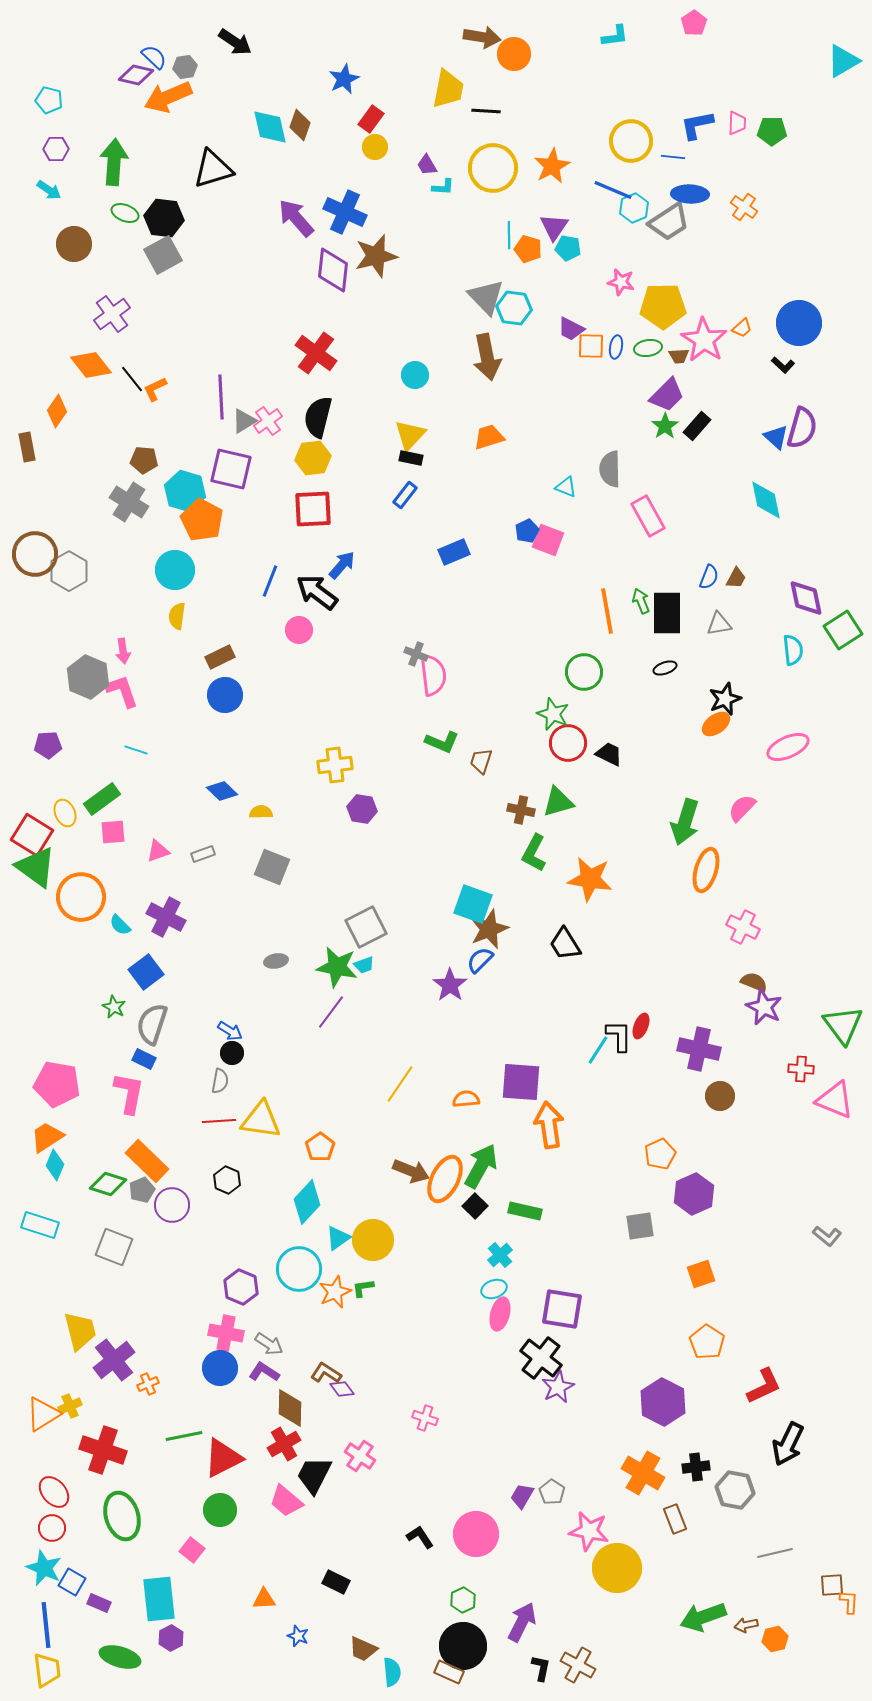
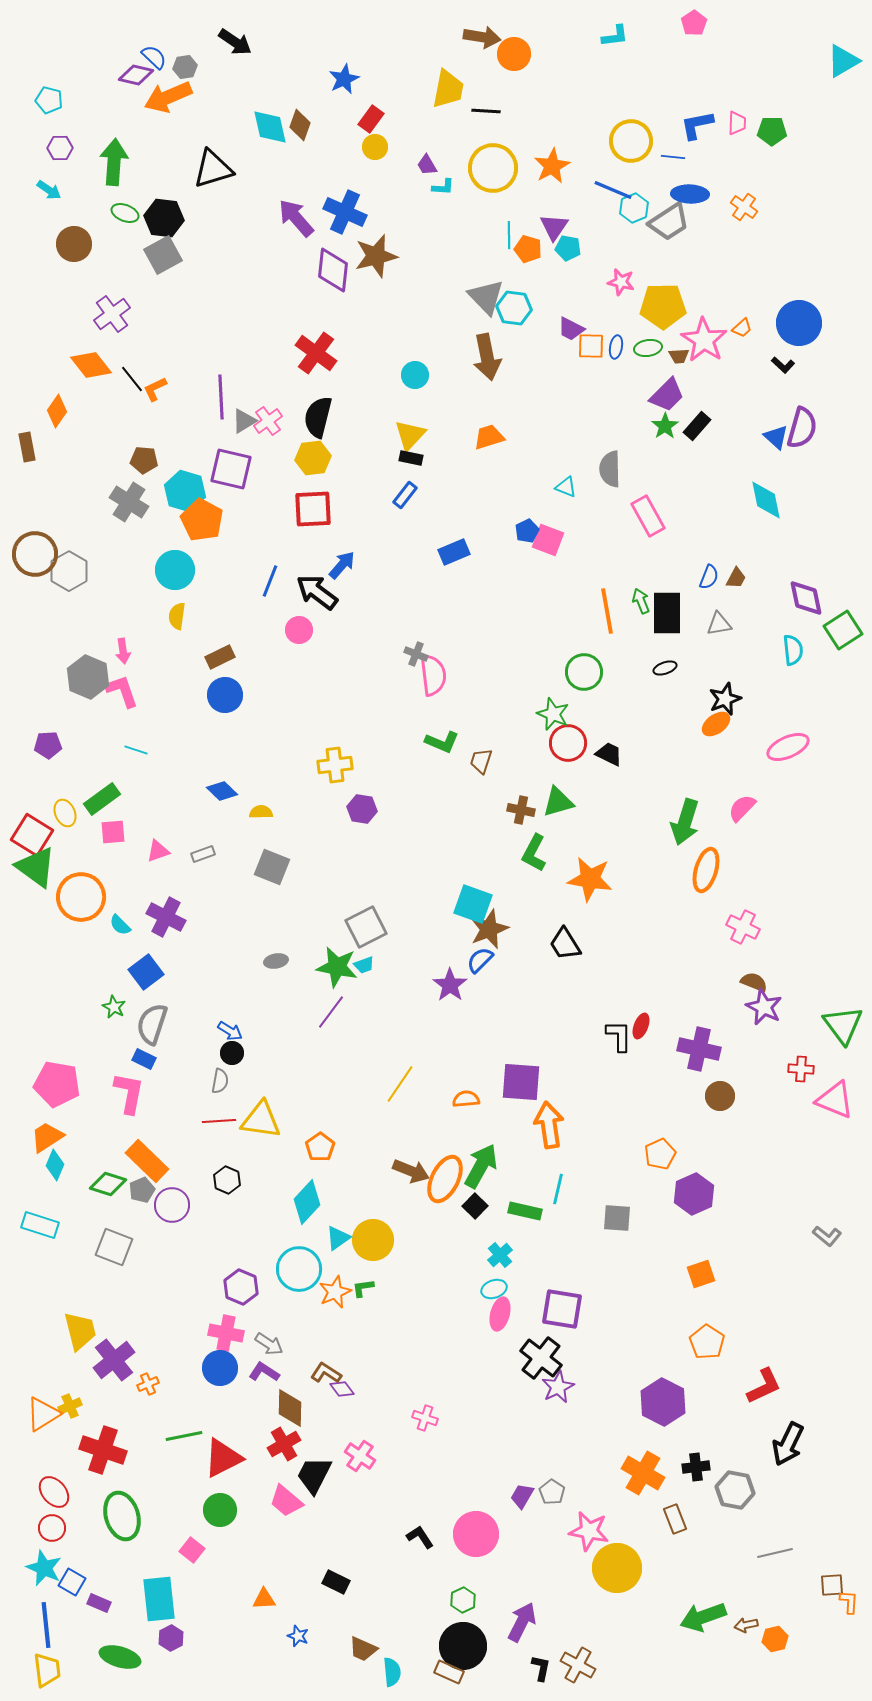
purple hexagon at (56, 149): moved 4 px right, 1 px up
cyan line at (598, 1050): moved 40 px left, 139 px down; rotated 20 degrees counterclockwise
gray square at (640, 1226): moved 23 px left, 8 px up; rotated 12 degrees clockwise
